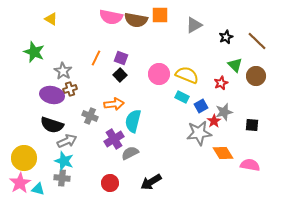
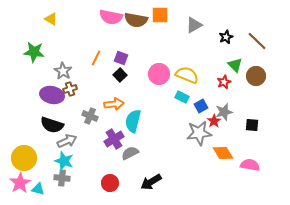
green star at (34, 52): rotated 15 degrees counterclockwise
red star at (221, 83): moved 3 px right, 1 px up
